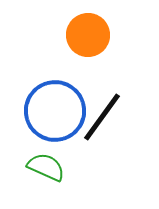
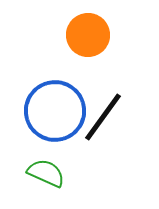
black line: moved 1 px right
green semicircle: moved 6 px down
